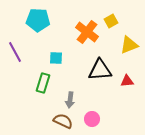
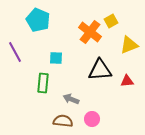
cyan pentagon: rotated 20 degrees clockwise
orange cross: moved 3 px right
green rectangle: rotated 12 degrees counterclockwise
gray arrow: moved 1 px right, 1 px up; rotated 105 degrees clockwise
brown semicircle: rotated 18 degrees counterclockwise
